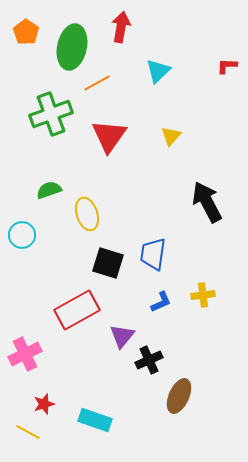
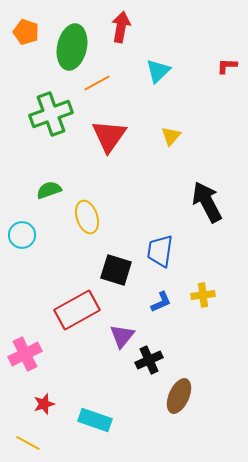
orange pentagon: rotated 15 degrees counterclockwise
yellow ellipse: moved 3 px down
blue trapezoid: moved 7 px right, 3 px up
black square: moved 8 px right, 7 px down
yellow line: moved 11 px down
